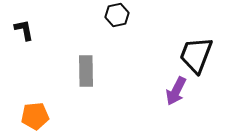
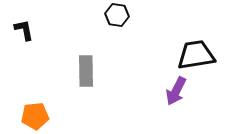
black hexagon: rotated 20 degrees clockwise
black trapezoid: rotated 60 degrees clockwise
